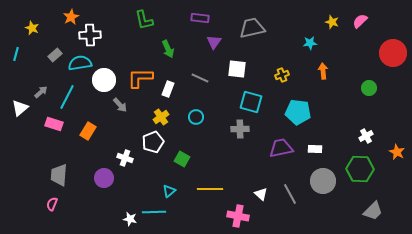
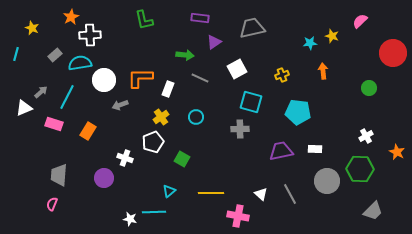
yellow star at (332, 22): moved 14 px down
purple triangle at (214, 42): rotated 21 degrees clockwise
green arrow at (168, 49): moved 17 px right, 6 px down; rotated 60 degrees counterclockwise
white square at (237, 69): rotated 36 degrees counterclockwise
gray arrow at (120, 105): rotated 112 degrees clockwise
white triangle at (20, 108): moved 4 px right; rotated 18 degrees clockwise
purple trapezoid at (281, 148): moved 3 px down
gray circle at (323, 181): moved 4 px right
yellow line at (210, 189): moved 1 px right, 4 px down
